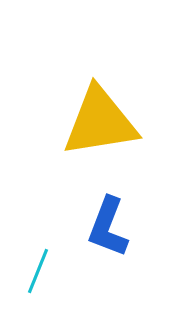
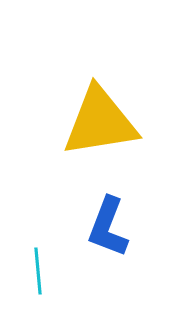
cyan line: rotated 27 degrees counterclockwise
